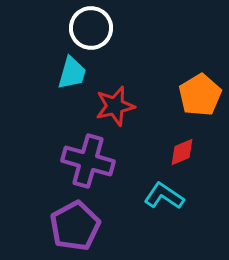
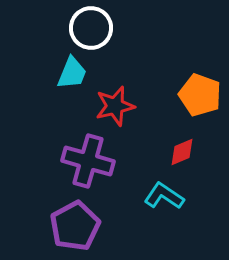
cyan trapezoid: rotated 6 degrees clockwise
orange pentagon: rotated 21 degrees counterclockwise
